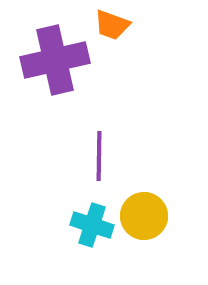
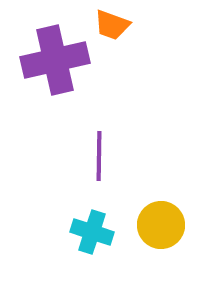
yellow circle: moved 17 px right, 9 px down
cyan cross: moved 7 px down
